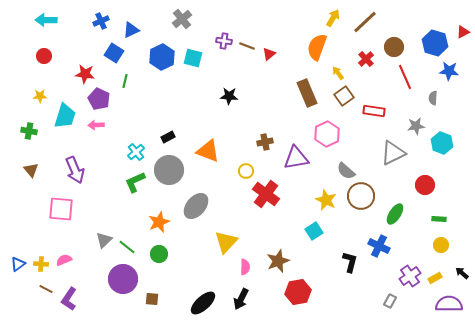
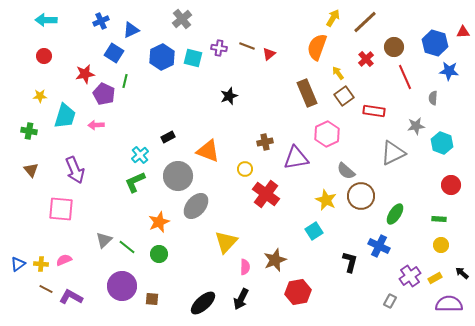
red triangle at (463, 32): rotated 24 degrees clockwise
purple cross at (224, 41): moved 5 px left, 7 px down
red star at (85, 74): rotated 18 degrees counterclockwise
black star at (229, 96): rotated 24 degrees counterclockwise
purple pentagon at (99, 99): moved 5 px right, 5 px up
cyan cross at (136, 152): moved 4 px right, 3 px down
gray circle at (169, 170): moved 9 px right, 6 px down
yellow circle at (246, 171): moved 1 px left, 2 px up
red circle at (425, 185): moved 26 px right
brown star at (278, 261): moved 3 px left, 1 px up
purple circle at (123, 279): moved 1 px left, 7 px down
purple L-shape at (69, 299): moved 2 px right, 2 px up; rotated 85 degrees clockwise
